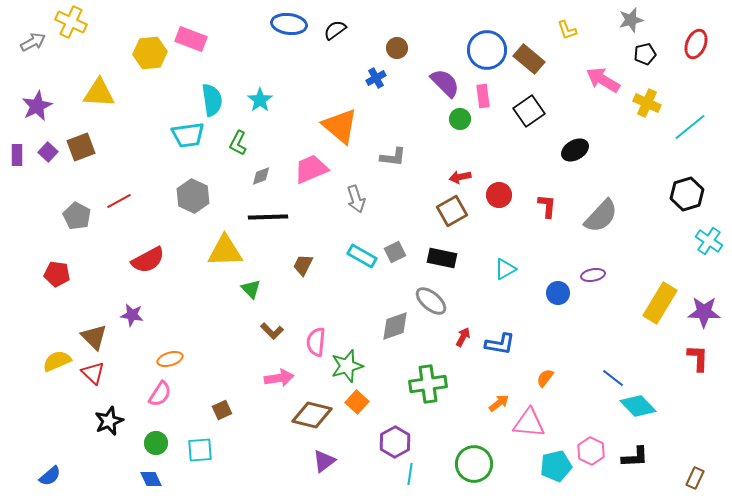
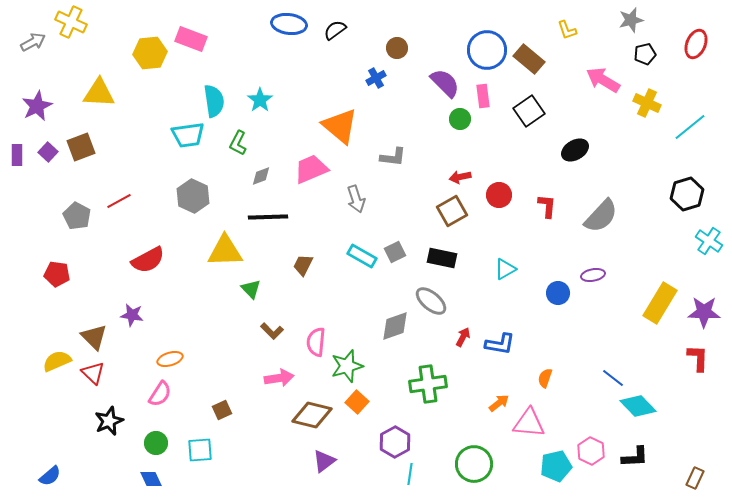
cyan semicircle at (212, 100): moved 2 px right, 1 px down
orange semicircle at (545, 378): rotated 18 degrees counterclockwise
